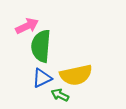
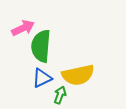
pink arrow: moved 4 px left, 2 px down
yellow semicircle: moved 2 px right
green arrow: rotated 84 degrees clockwise
